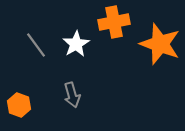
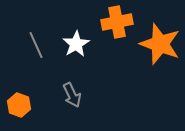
orange cross: moved 3 px right
gray line: rotated 12 degrees clockwise
gray arrow: rotated 10 degrees counterclockwise
